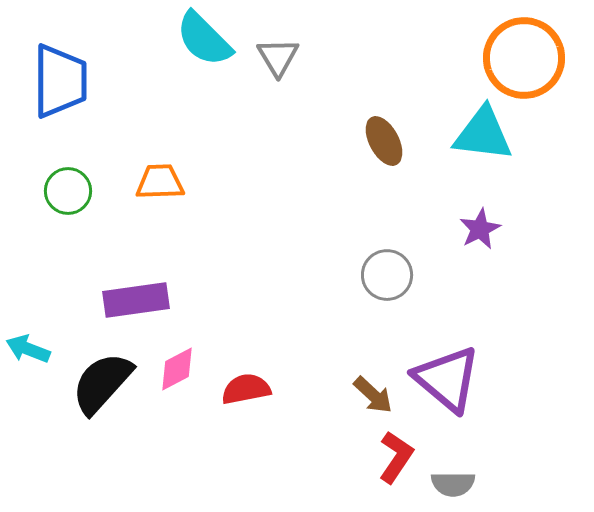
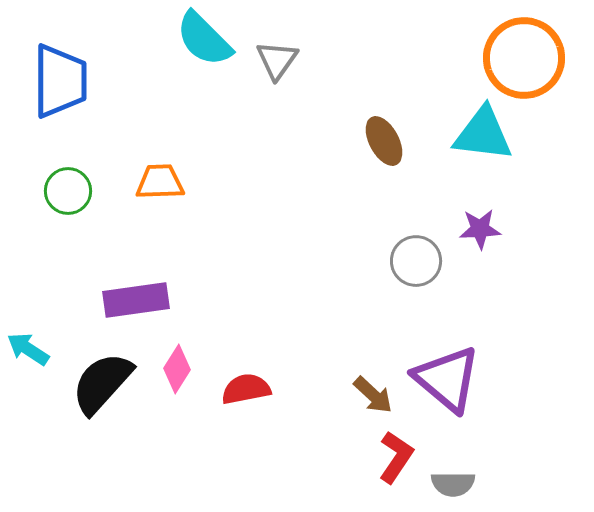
gray triangle: moved 1 px left, 3 px down; rotated 6 degrees clockwise
purple star: rotated 24 degrees clockwise
gray circle: moved 29 px right, 14 px up
cyan arrow: rotated 12 degrees clockwise
pink diamond: rotated 30 degrees counterclockwise
